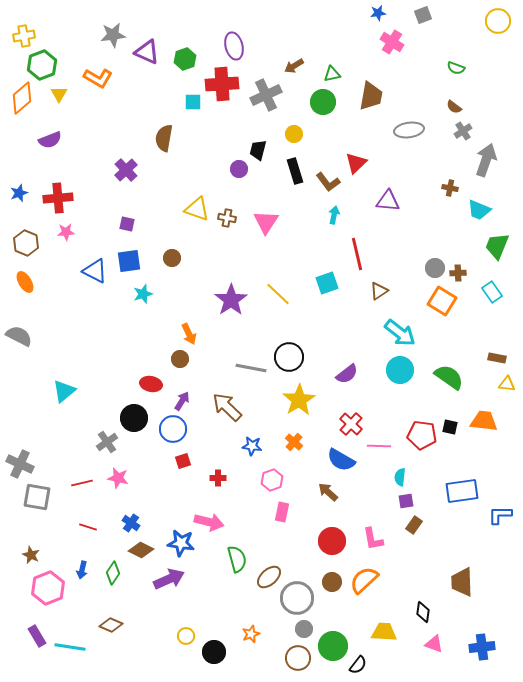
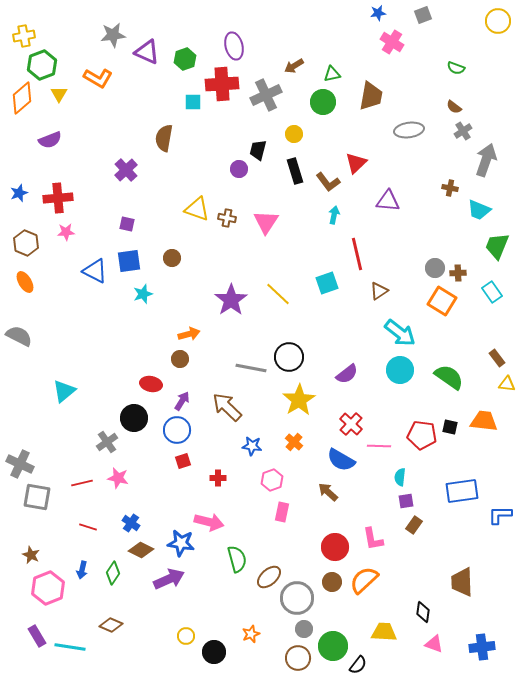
orange arrow at (189, 334): rotated 80 degrees counterclockwise
brown rectangle at (497, 358): rotated 42 degrees clockwise
blue circle at (173, 429): moved 4 px right, 1 px down
red circle at (332, 541): moved 3 px right, 6 px down
